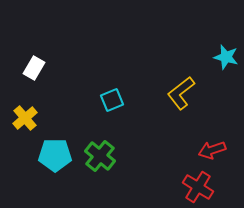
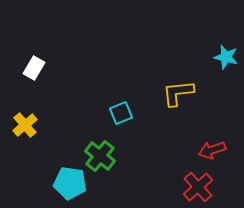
yellow L-shape: moved 3 px left; rotated 32 degrees clockwise
cyan square: moved 9 px right, 13 px down
yellow cross: moved 7 px down
cyan pentagon: moved 15 px right, 28 px down; rotated 8 degrees clockwise
red cross: rotated 16 degrees clockwise
